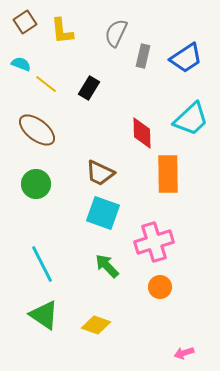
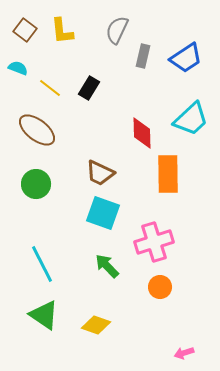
brown square: moved 8 px down; rotated 20 degrees counterclockwise
gray semicircle: moved 1 px right, 3 px up
cyan semicircle: moved 3 px left, 4 px down
yellow line: moved 4 px right, 4 px down
